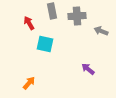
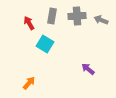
gray rectangle: moved 5 px down; rotated 21 degrees clockwise
gray arrow: moved 11 px up
cyan square: rotated 18 degrees clockwise
